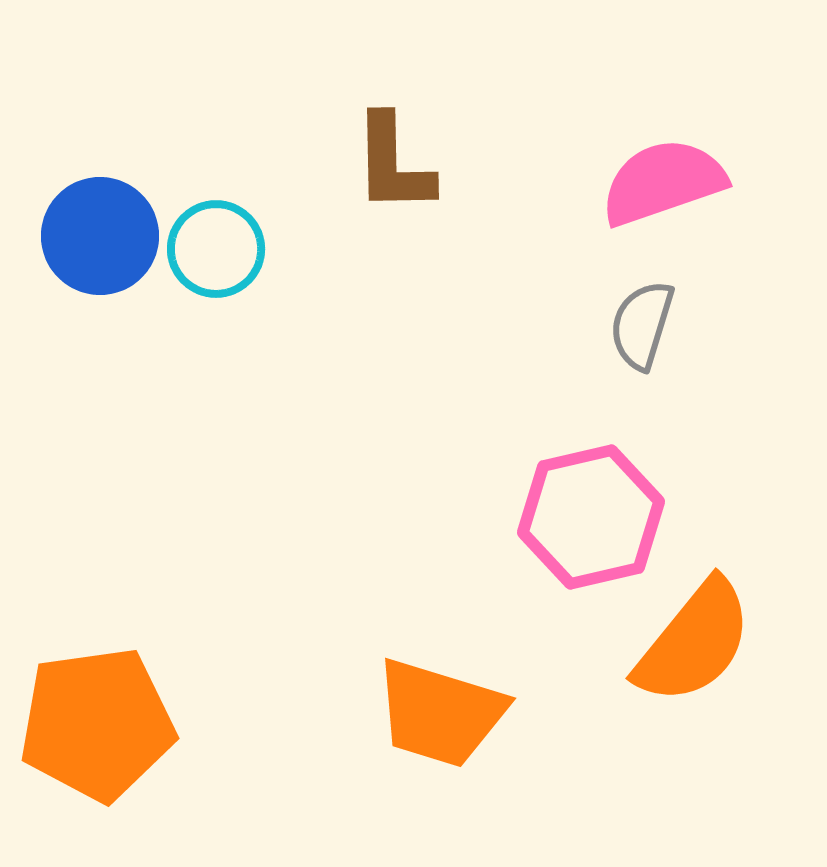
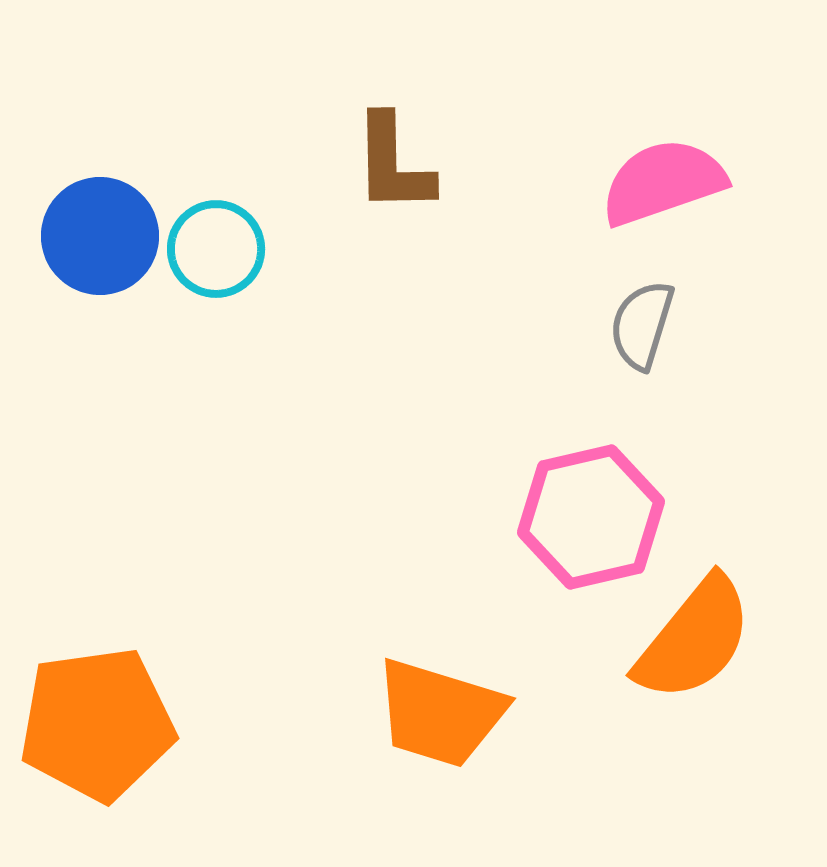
orange semicircle: moved 3 px up
